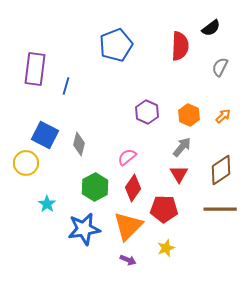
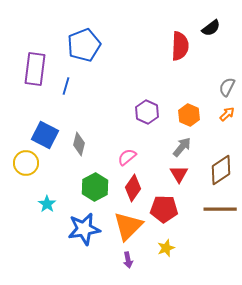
blue pentagon: moved 32 px left
gray semicircle: moved 7 px right, 20 px down
orange arrow: moved 4 px right, 2 px up
purple arrow: rotated 56 degrees clockwise
